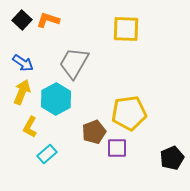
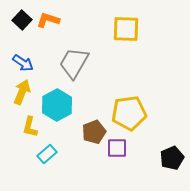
cyan hexagon: moved 1 px right, 6 px down
yellow L-shape: rotated 15 degrees counterclockwise
